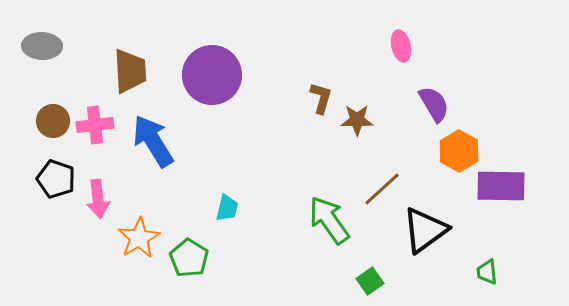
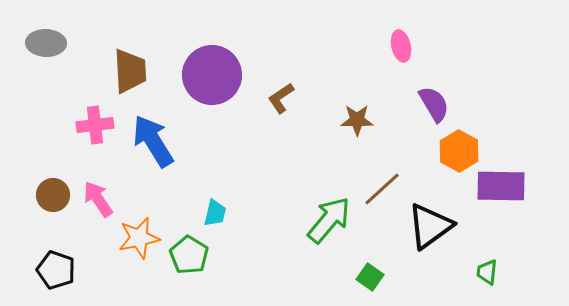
gray ellipse: moved 4 px right, 3 px up
brown L-shape: moved 40 px left; rotated 140 degrees counterclockwise
brown circle: moved 74 px down
black pentagon: moved 91 px down
pink arrow: rotated 153 degrees clockwise
cyan trapezoid: moved 12 px left, 5 px down
green arrow: rotated 75 degrees clockwise
black triangle: moved 5 px right, 4 px up
orange star: rotated 18 degrees clockwise
green pentagon: moved 3 px up
green trapezoid: rotated 12 degrees clockwise
green square: moved 4 px up; rotated 20 degrees counterclockwise
